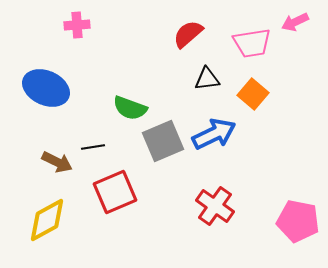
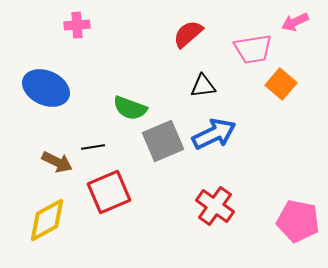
pink trapezoid: moved 1 px right, 6 px down
black triangle: moved 4 px left, 7 px down
orange square: moved 28 px right, 10 px up
red square: moved 6 px left
